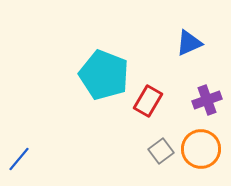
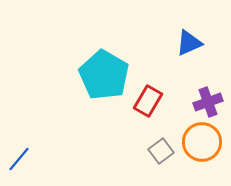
cyan pentagon: rotated 9 degrees clockwise
purple cross: moved 1 px right, 2 px down
orange circle: moved 1 px right, 7 px up
